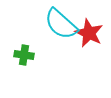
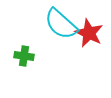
green cross: moved 1 px down
